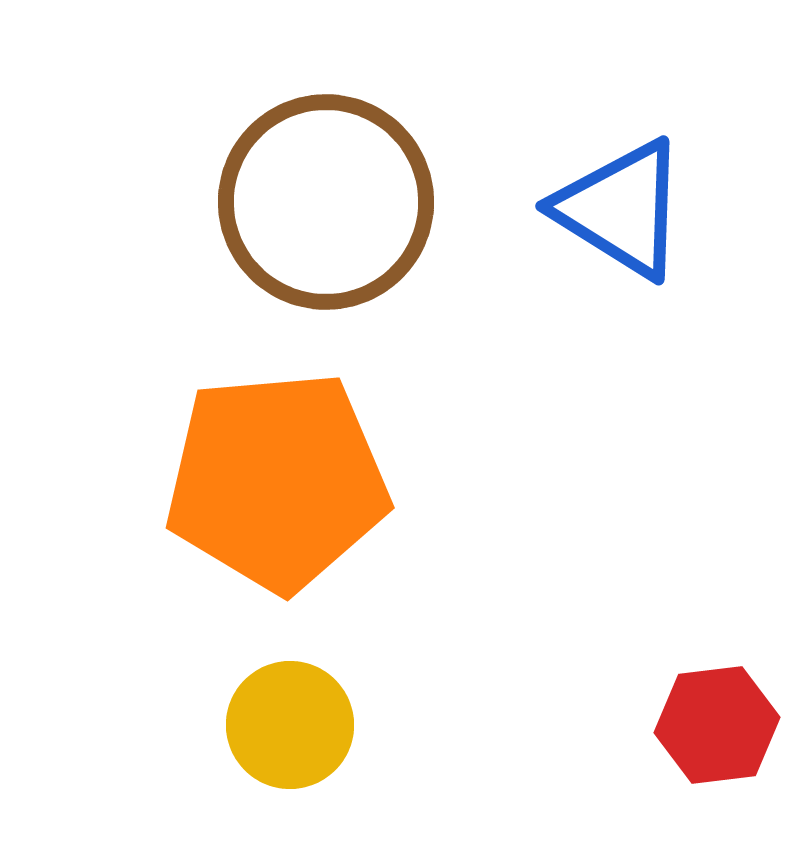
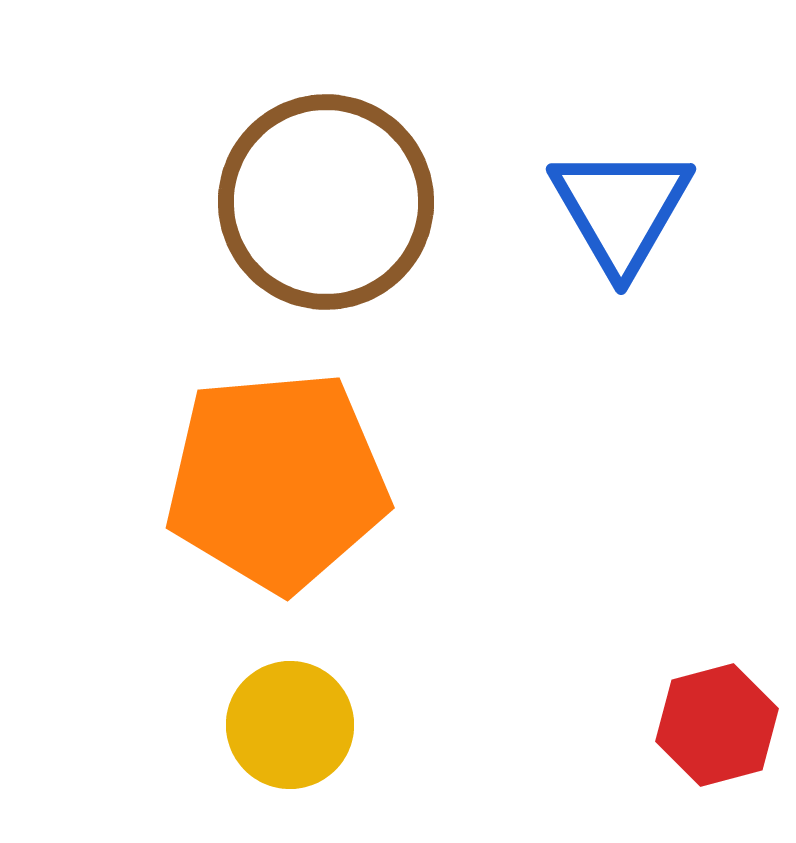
blue triangle: rotated 28 degrees clockwise
red hexagon: rotated 8 degrees counterclockwise
